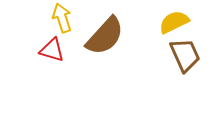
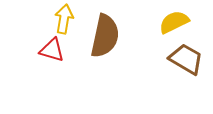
yellow arrow: moved 2 px right, 1 px down; rotated 28 degrees clockwise
brown semicircle: rotated 30 degrees counterclockwise
brown trapezoid: moved 1 px right, 4 px down; rotated 36 degrees counterclockwise
